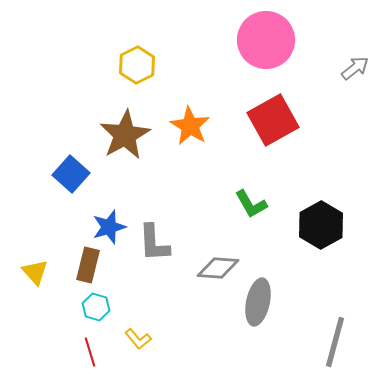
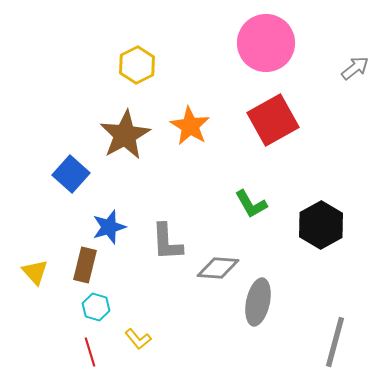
pink circle: moved 3 px down
gray L-shape: moved 13 px right, 1 px up
brown rectangle: moved 3 px left
